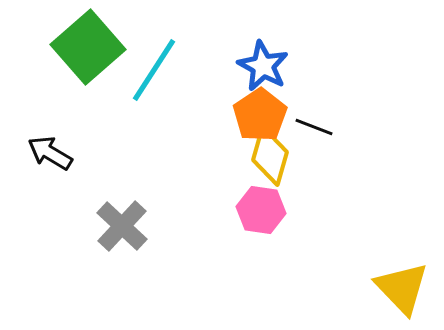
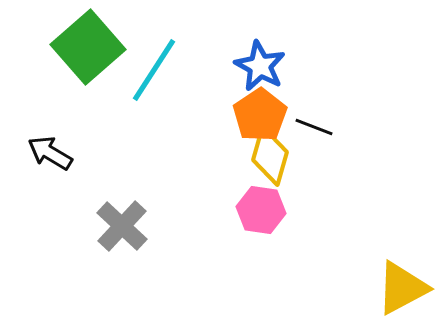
blue star: moved 3 px left
yellow triangle: rotated 46 degrees clockwise
